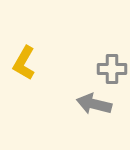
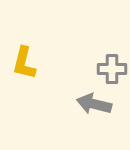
yellow L-shape: rotated 16 degrees counterclockwise
